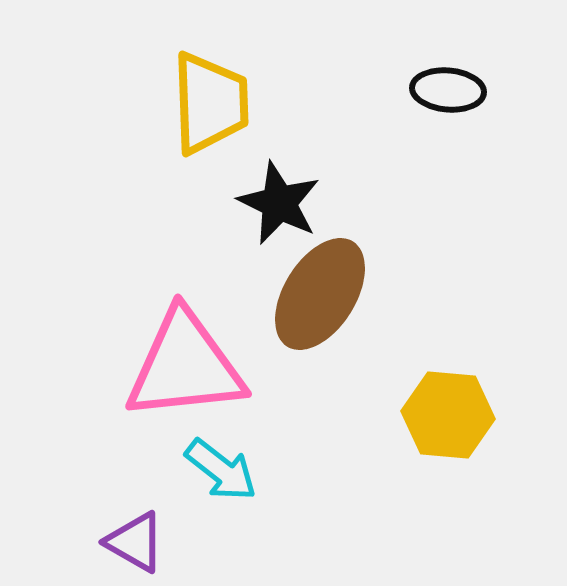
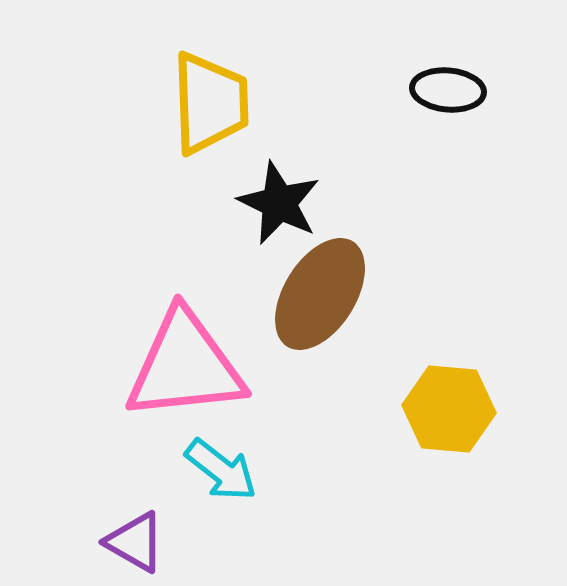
yellow hexagon: moved 1 px right, 6 px up
